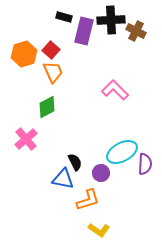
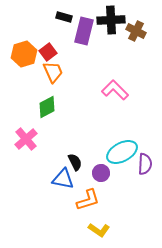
red square: moved 3 px left, 2 px down; rotated 12 degrees clockwise
